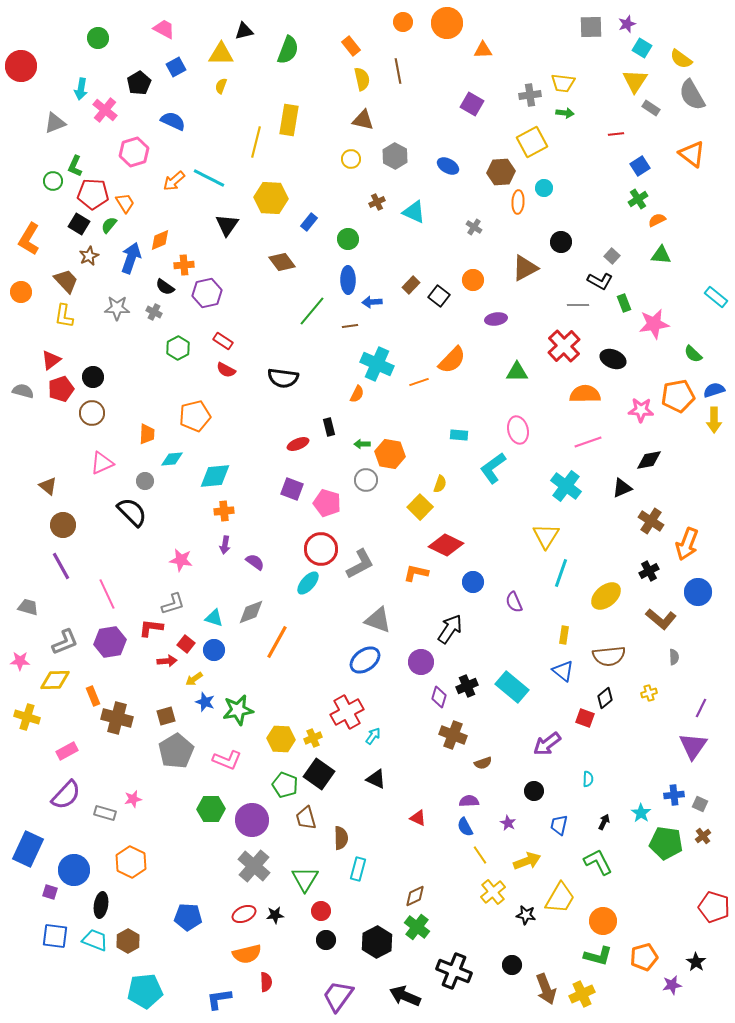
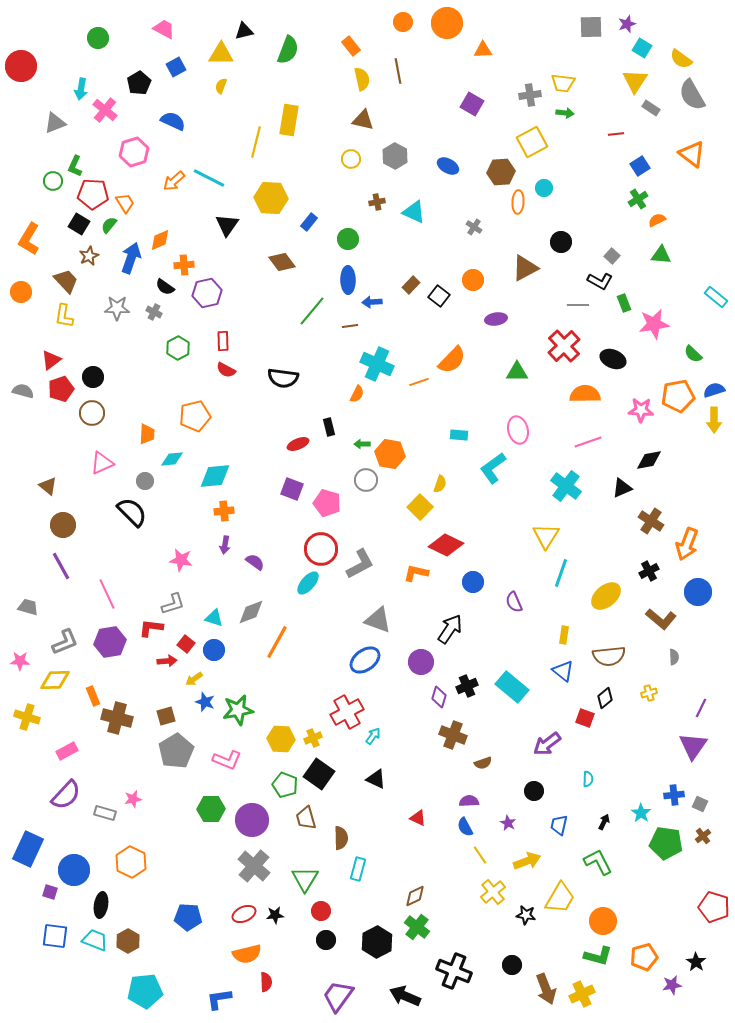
brown cross at (377, 202): rotated 14 degrees clockwise
red rectangle at (223, 341): rotated 54 degrees clockwise
